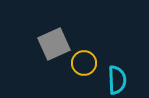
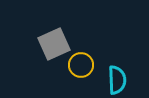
yellow circle: moved 3 px left, 2 px down
